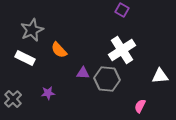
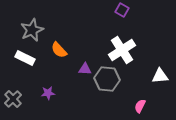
purple triangle: moved 2 px right, 4 px up
